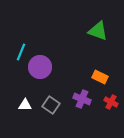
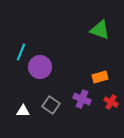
green triangle: moved 2 px right, 1 px up
orange rectangle: rotated 42 degrees counterclockwise
white triangle: moved 2 px left, 6 px down
